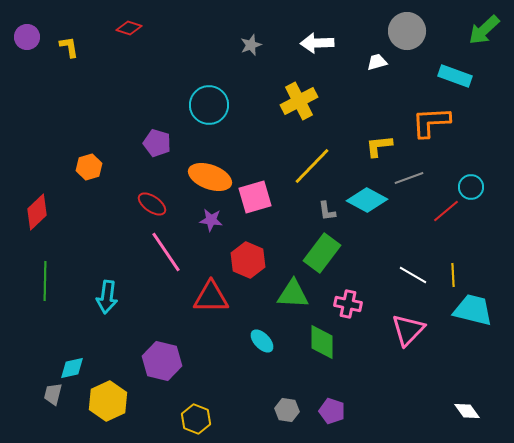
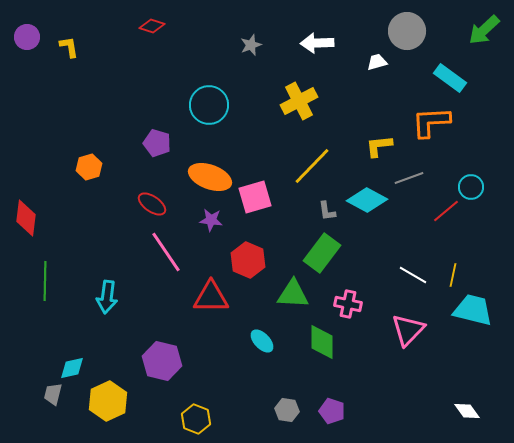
red diamond at (129, 28): moved 23 px right, 2 px up
cyan rectangle at (455, 76): moved 5 px left, 2 px down; rotated 16 degrees clockwise
red diamond at (37, 212): moved 11 px left, 6 px down; rotated 39 degrees counterclockwise
yellow line at (453, 275): rotated 15 degrees clockwise
